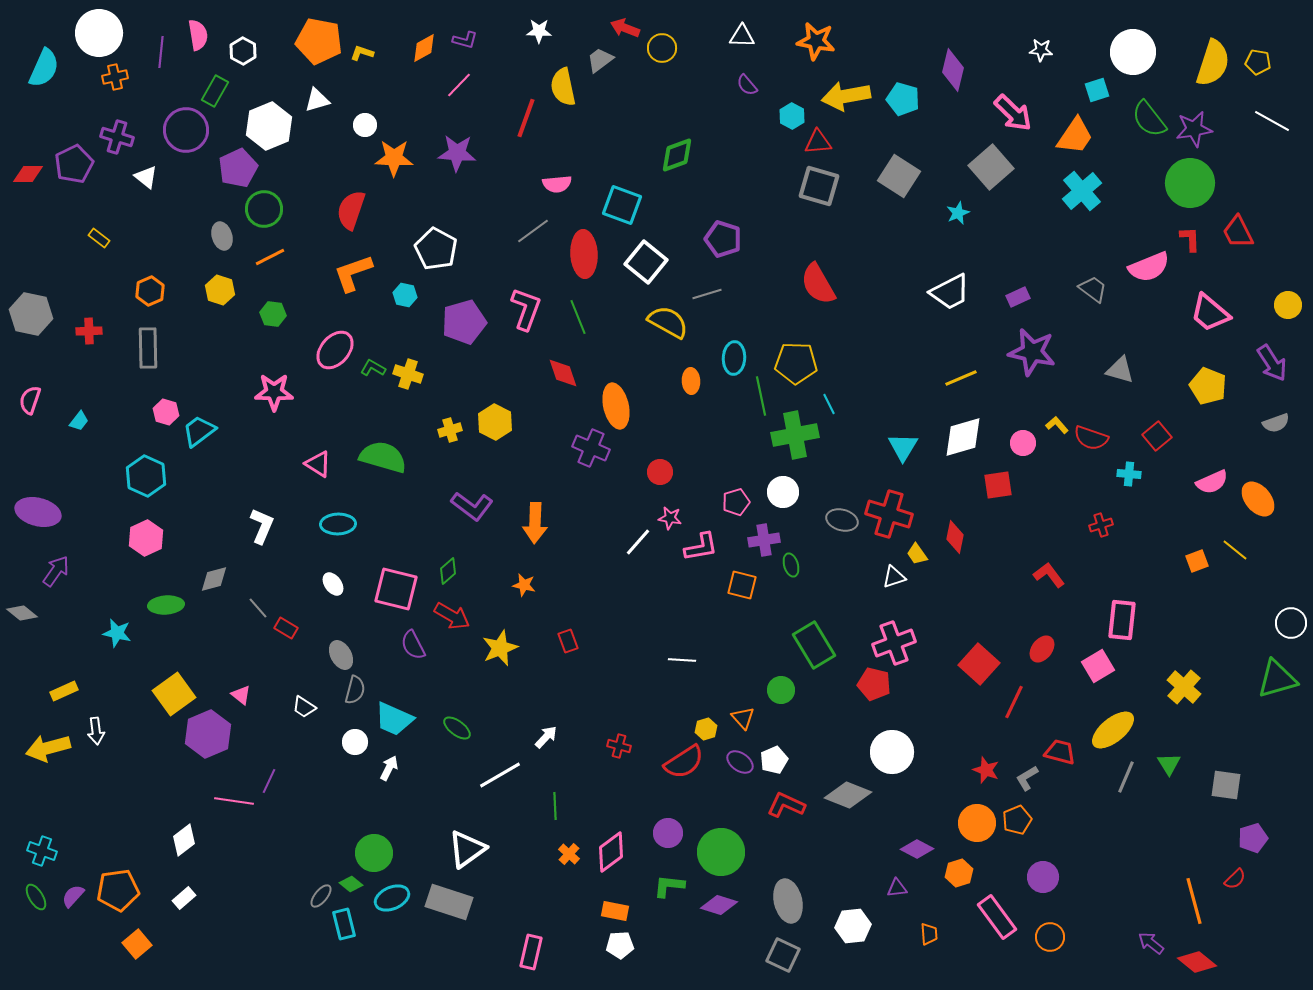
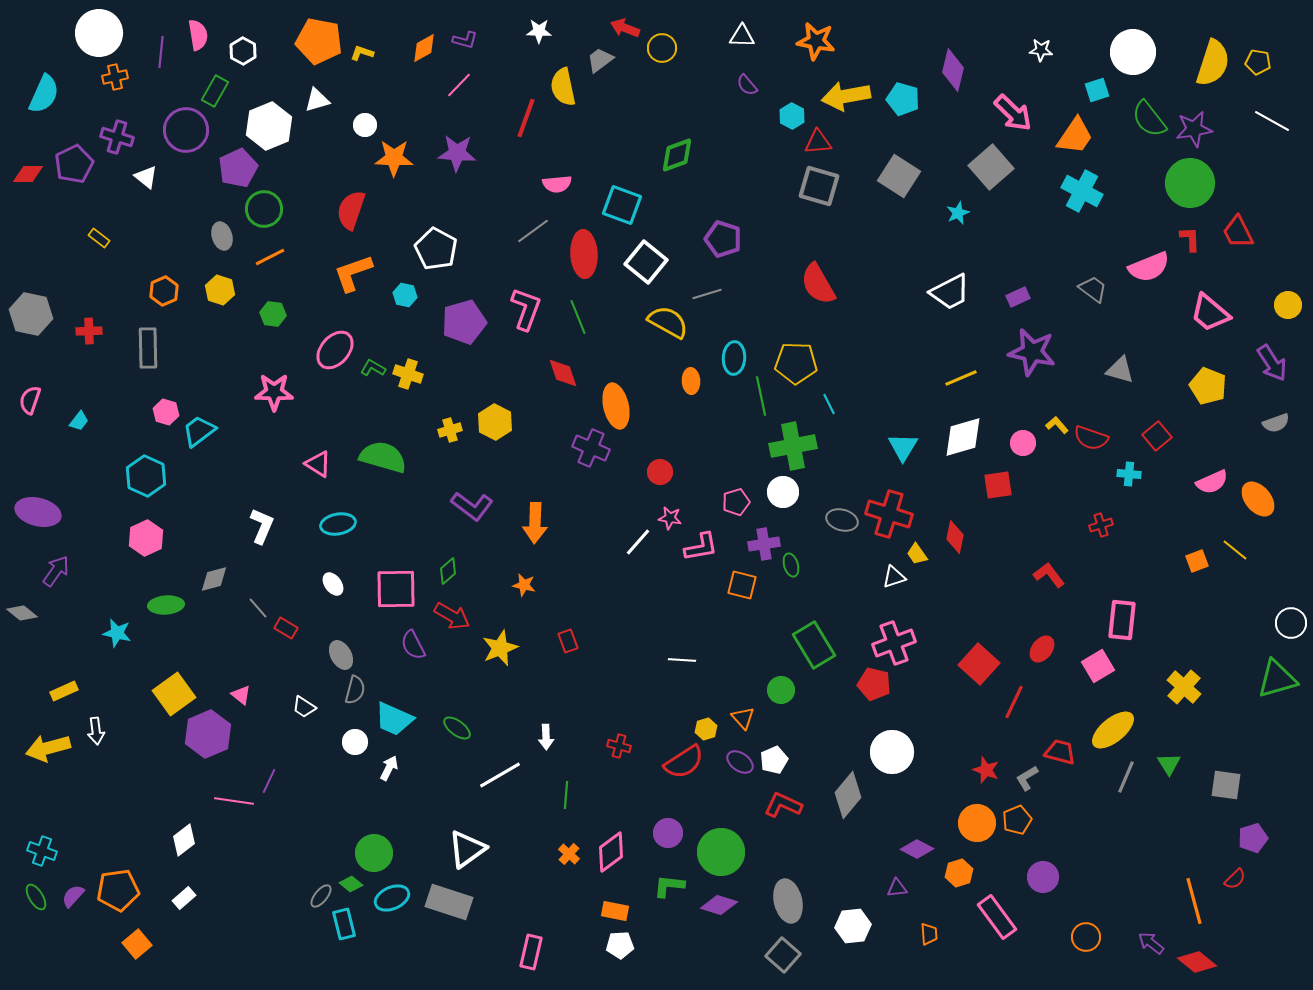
cyan semicircle at (44, 68): moved 26 px down
cyan cross at (1082, 191): rotated 21 degrees counterclockwise
orange hexagon at (150, 291): moved 14 px right
green cross at (795, 435): moved 2 px left, 11 px down
cyan ellipse at (338, 524): rotated 8 degrees counterclockwise
purple cross at (764, 540): moved 4 px down
pink square at (396, 589): rotated 15 degrees counterclockwise
white arrow at (546, 737): rotated 135 degrees clockwise
gray diamond at (848, 795): rotated 72 degrees counterclockwise
red L-shape at (786, 805): moved 3 px left
green line at (555, 806): moved 11 px right, 11 px up; rotated 8 degrees clockwise
orange circle at (1050, 937): moved 36 px right
gray square at (783, 955): rotated 16 degrees clockwise
